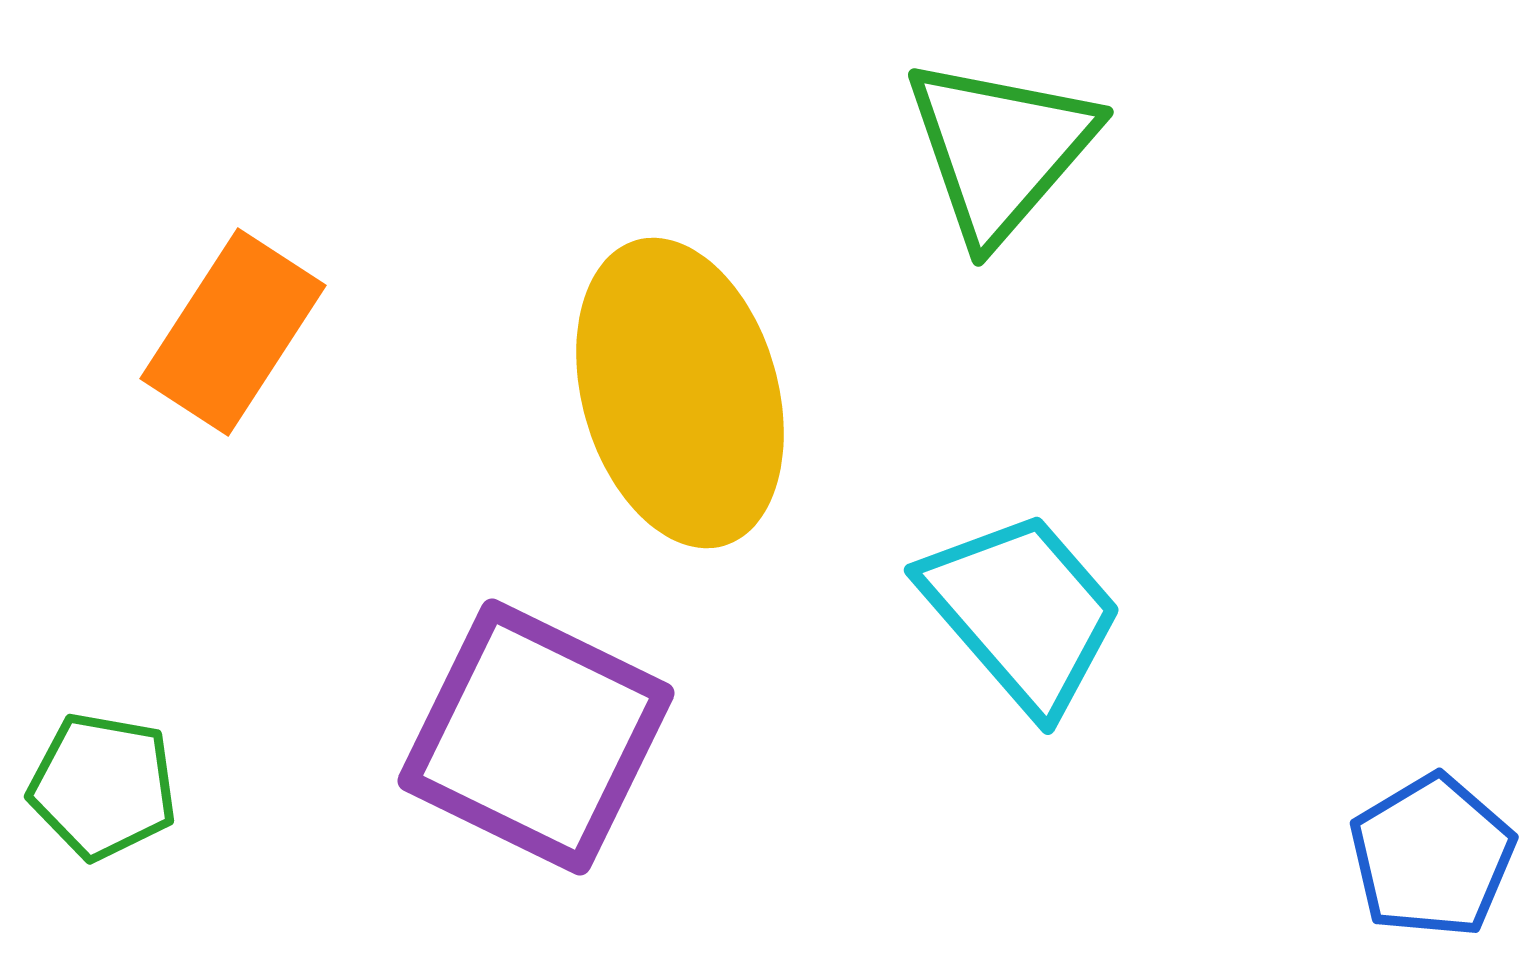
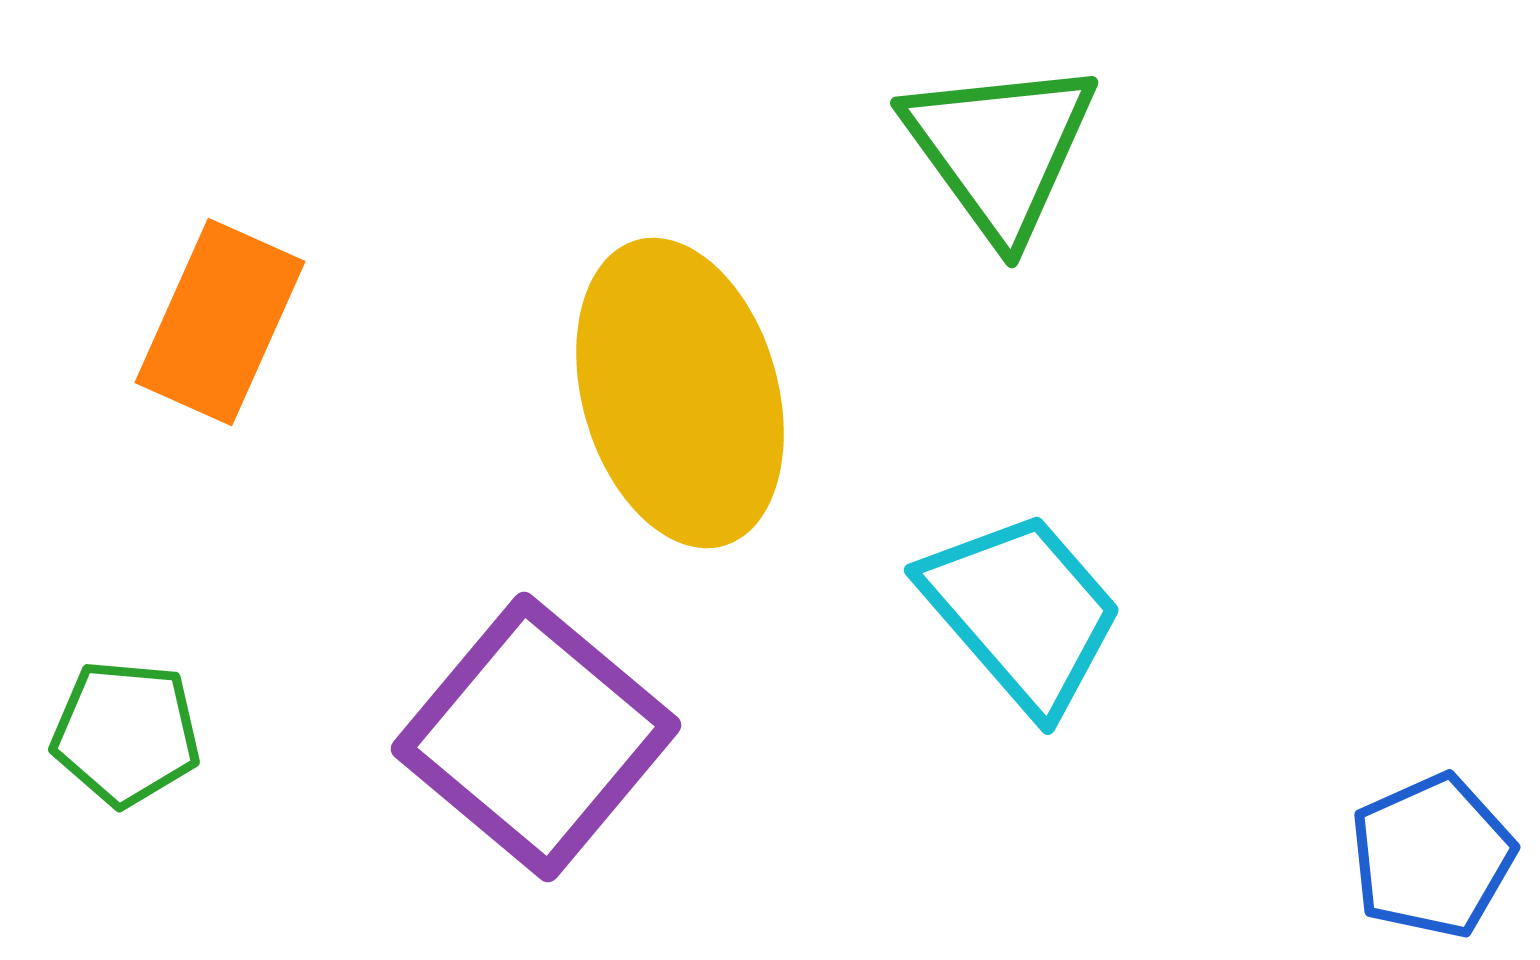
green triangle: rotated 17 degrees counterclockwise
orange rectangle: moved 13 px left, 10 px up; rotated 9 degrees counterclockwise
purple square: rotated 14 degrees clockwise
green pentagon: moved 23 px right, 53 px up; rotated 5 degrees counterclockwise
blue pentagon: rotated 7 degrees clockwise
